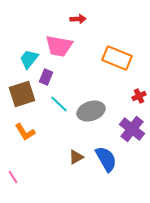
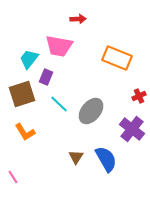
gray ellipse: rotated 32 degrees counterclockwise
brown triangle: rotated 28 degrees counterclockwise
